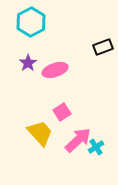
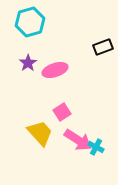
cyan hexagon: moved 1 px left; rotated 12 degrees clockwise
pink arrow: rotated 76 degrees clockwise
cyan cross: rotated 28 degrees counterclockwise
